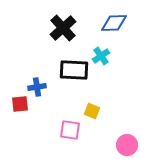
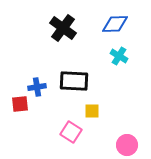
blue diamond: moved 1 px right, 1 px down
black cross: rotated 12 degrees counterclockwise
cyan cross: moved 18 px right; rotated 24 degrees counterclockwise
black rectangle: moved 11 px down
yellow square: rotated 21 degrees counterclockwise
pink square: moved 1 px right, 2 px down; rotated 25 degrees clockwise
